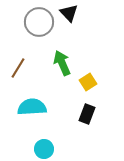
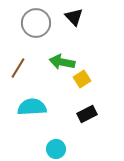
black triangle: moved 5 px right, 4 px down
gray circle: moved 3 px left, 1 px down
green arrow: moved 1 px up; rotated 55 degrees counterclockwise
yellow square: moved 6 px left, 3 px up
black rectangle: rotated 42 degrees clockwise
cyan circle: moved 12 px right
